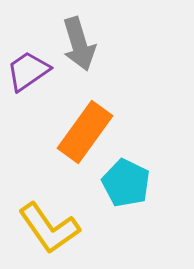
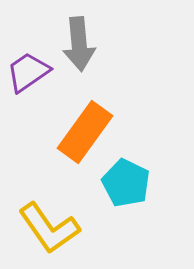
gray arrow: rotated 12 degrees clockwise
purple trapezoid: moved 1 px down
